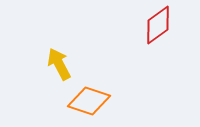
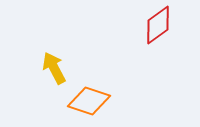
yellow arrow: moved 5 px left, 4 px down
